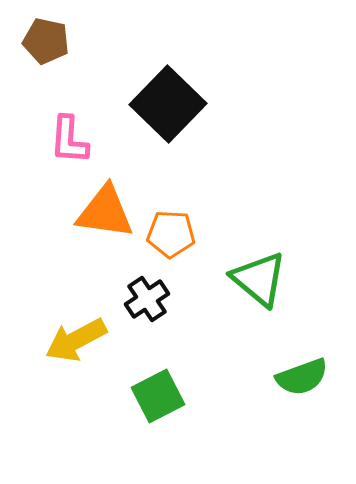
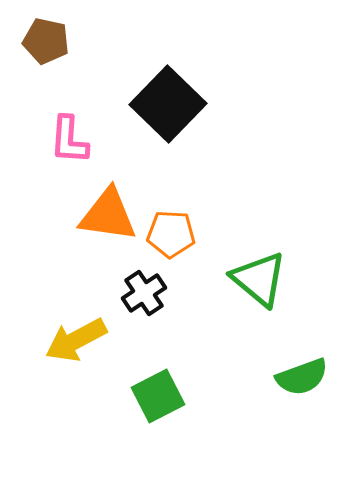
orange triangle: moved 3 px right, 3 px down
black cross: moved 3 px left, 6 px up
